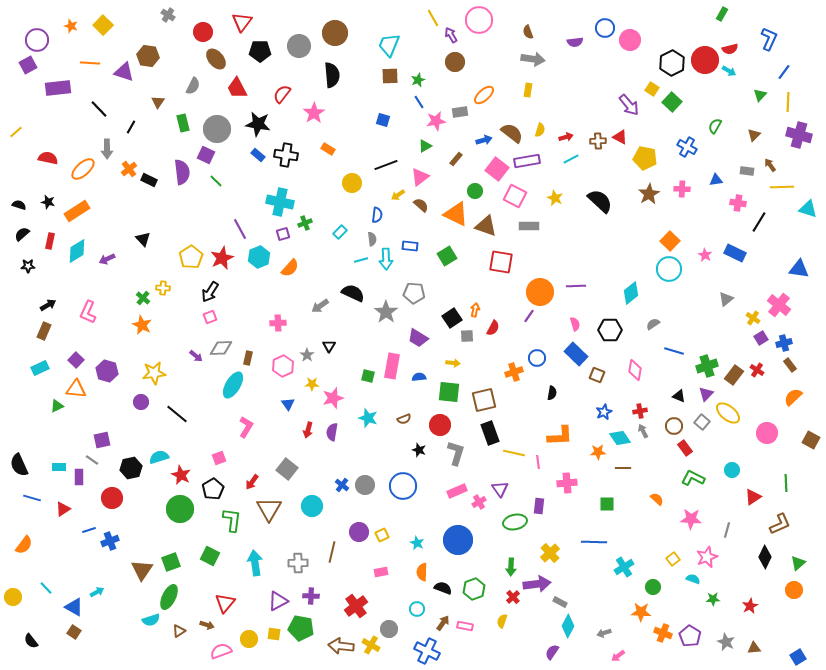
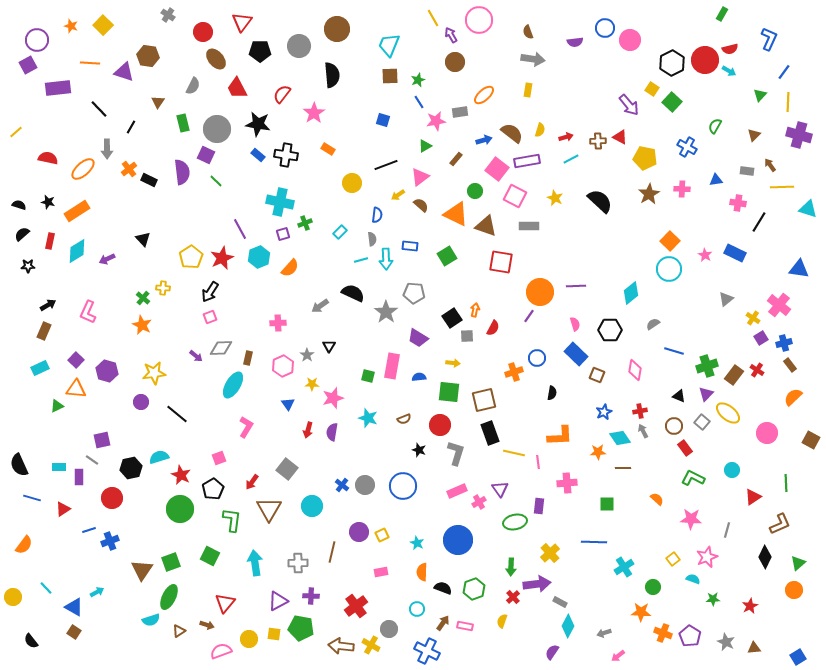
brown circle at (335, 33): moved 2 px right, 4 px up
